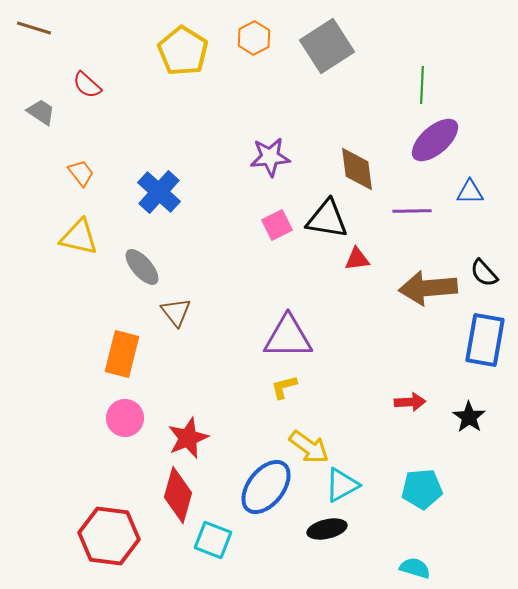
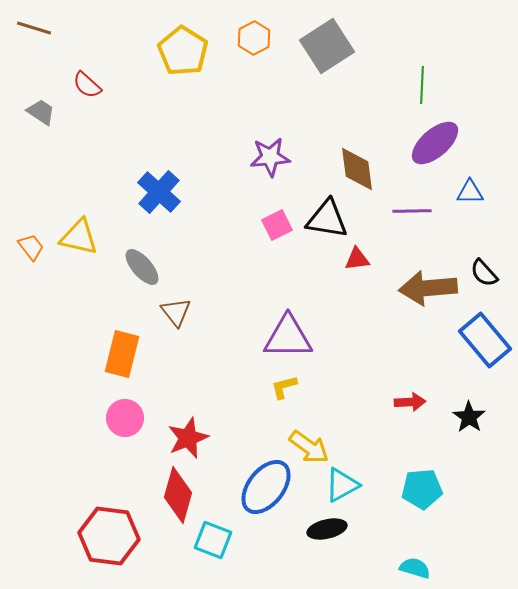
purple ellipse: moved 3 px down
orange trapezoid: moved 50 px left, 74 px down
blue rectangle: rotated 50 degrees counterclockwise
